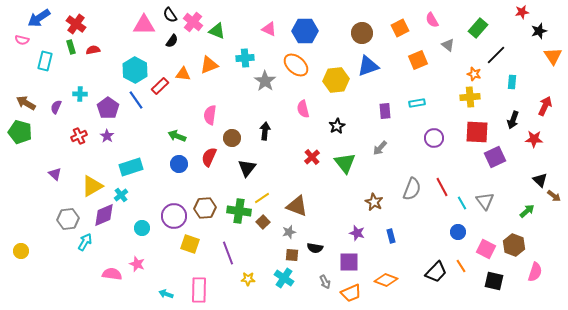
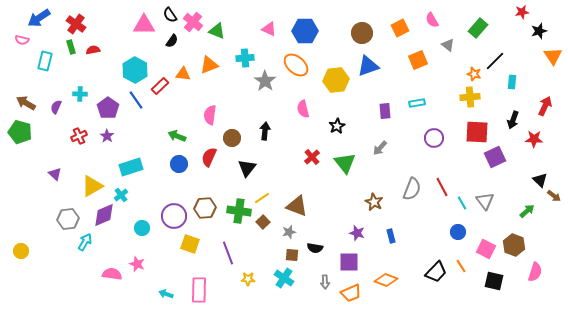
black line at (496, 55): moved 1 px left, 6 px down
gray arrow at (325, 282): rotated 24 degrees clockwise
